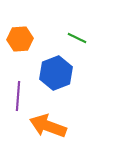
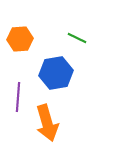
blue hexagon: rotated 12 degrees clockwise
purple line: moved 1 px down
orange arrow: moved 1 px left, 3 px up; rotated 126 degrees counterclockwise
